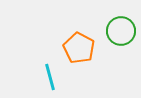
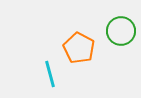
cyan line: moved 3 px up
